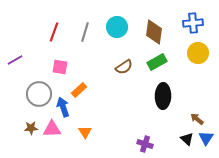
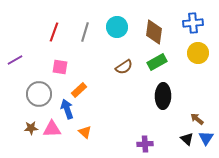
blue arrow: moved 4 px right, 2 px down
orange triangle: rotated 16 degrees counterclockwise
purple cross: rotated 21 degrees counterclockwise
